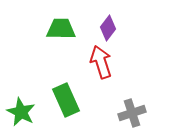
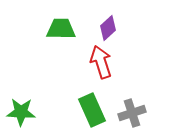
purple diamond: rotated 10 degrees clockwise
green rectangle: moved 26 px right, 10 px down
green star: rotated 24 degrees counterclockwise
